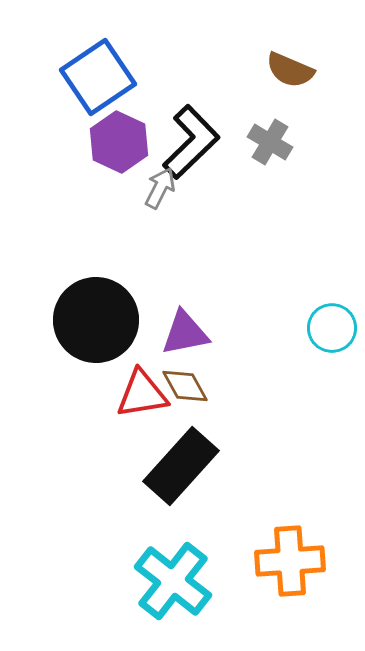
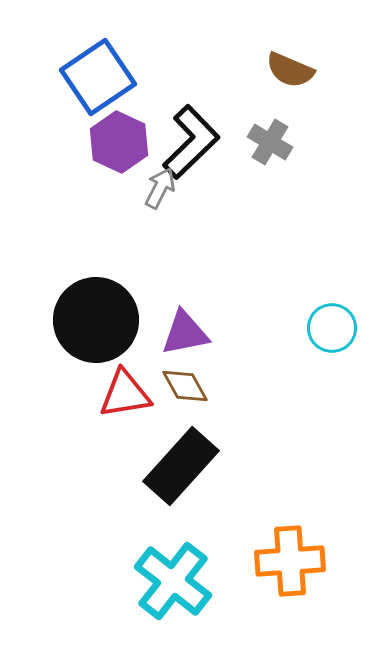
red triangle: moved 17 px left
